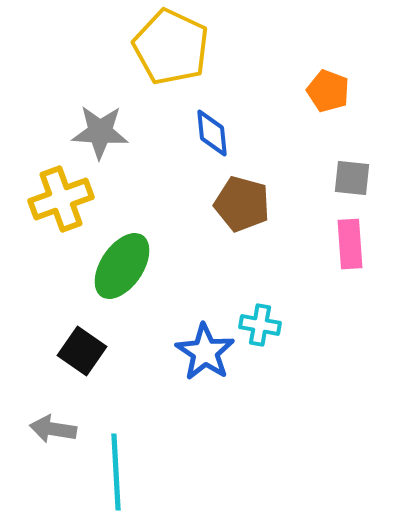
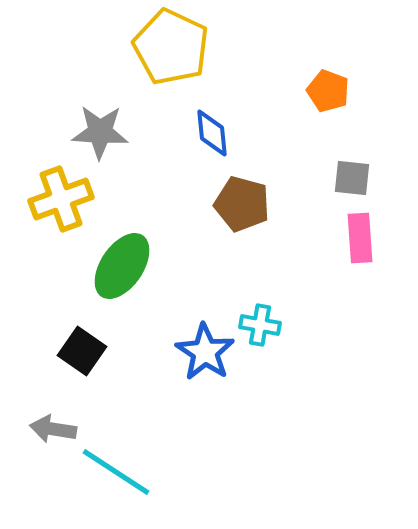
pink rectangle: moved 10 px right, 6 px up
cyan line: rotated 54 degrees counterclockwise
